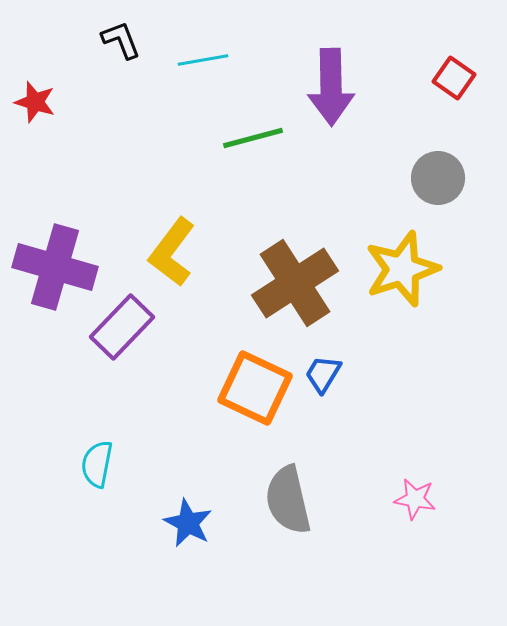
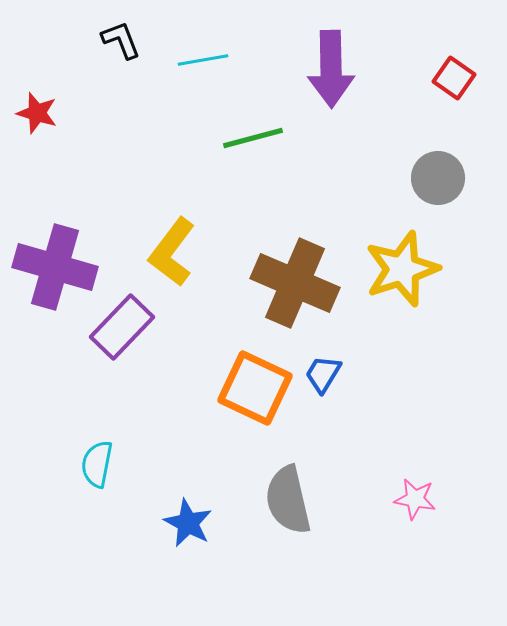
purple arrow: moved 18 px up
red star: moved 2 px right, 11 px down
brown cross: rotated 34 degrees counterclockwise
